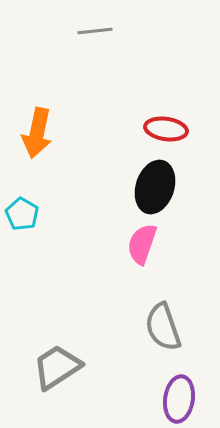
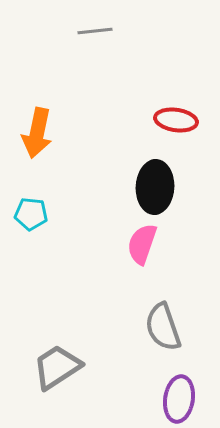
red ellipse: moved 10 px right, 9 px up
black ellipse: rotated 15 degrees counterclockwise
cyan pentagon: moved 9 px right; rotated 24 degrees counterclockwise
